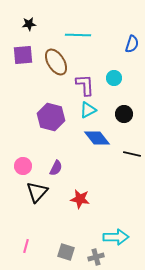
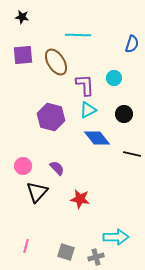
black star: moved 7 px left, 7 px up; rotated 16 degrees clockwise
purple semicircle: moved 1 px right; rotated 70 degrees counterclockwise
